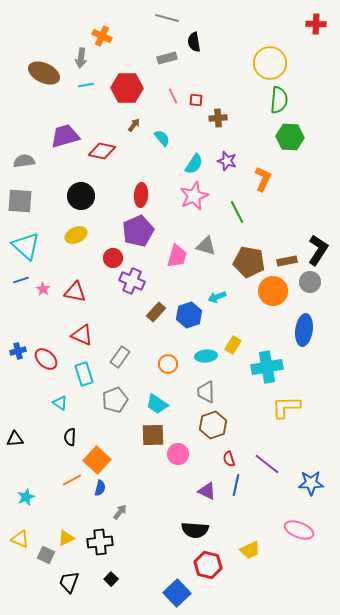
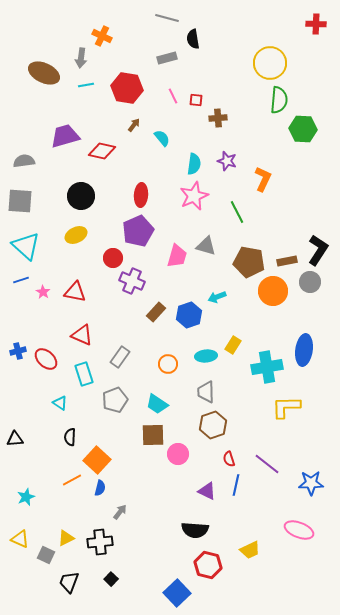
black semicircle at (194, 42): moved 1 px left, 3 px up
red hexagon at (127, 88): rotated 8 degrees clockwise
green hexagon at (290, 137): moved 13 px right, 8 px up
cyan semicircle at (194, 164): rotated 25 degrees counterclockwise
pink star at (43, 289): moved 3 px down
blue ellipse at (304, 330): moved 20 px down
